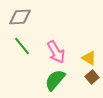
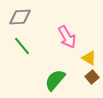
pink arrow: moved 11 px right, 15 px up
